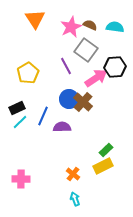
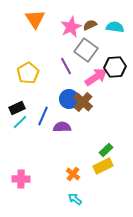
brown semicircle: rotated 48 degrees counterclockwise
pink arrow: moved 1 px up
cyan arrow: rotated 32 degrees counterclockwise
